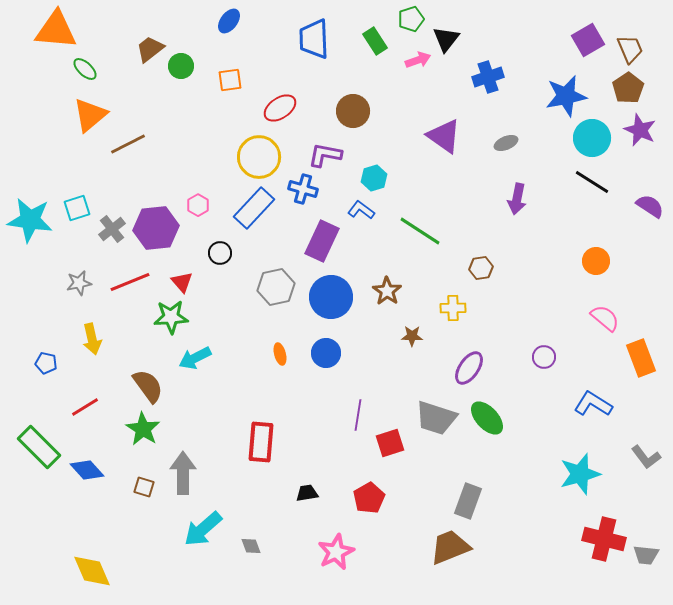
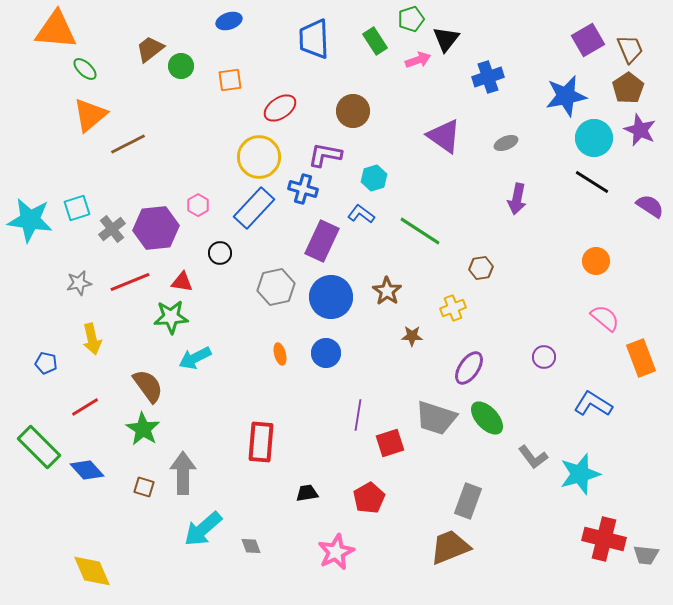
blue ellipse at (229, 21): rotated 35 degrees clockwise
cyan circle at (592, 138): moved 2 px right
blue L-shape at (361, 210): moved 4 px down
red triangle at (182, 282): rotated 40 degrees counterclockwise
yellow cross at (453, 308): rotated 20 degrees counterclockwise
gray L-shape at (646, 457): moved 113 px left
